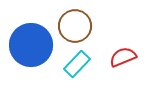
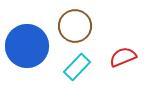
blue circle: moved 4 px left, 1 px down
cyan rectangle: moved 3 px down
